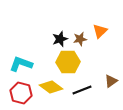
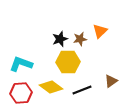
red hexagon: rotated 20 degrees counterclockwise
